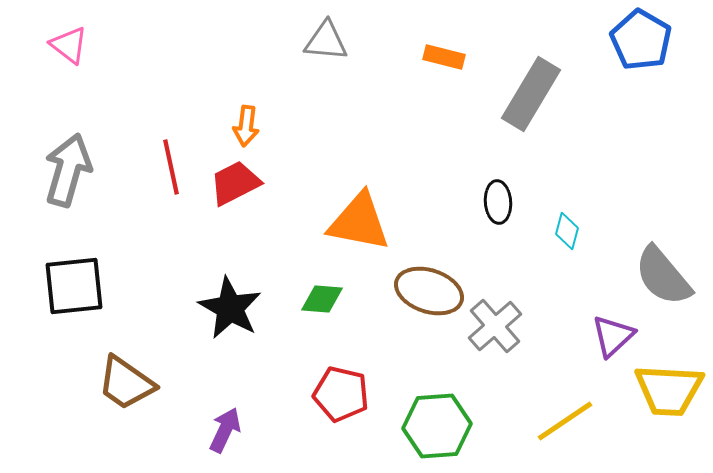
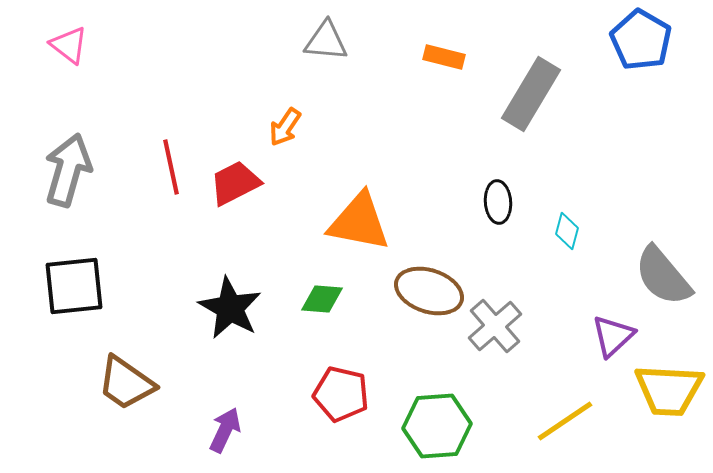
orange arrow: moved 39 px right, 1 px down; rotated 27 degrees clockwise
